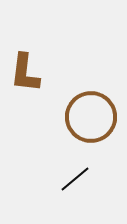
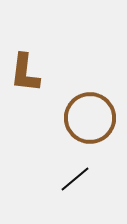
brown circle: moved 1 px left, 1 px down
